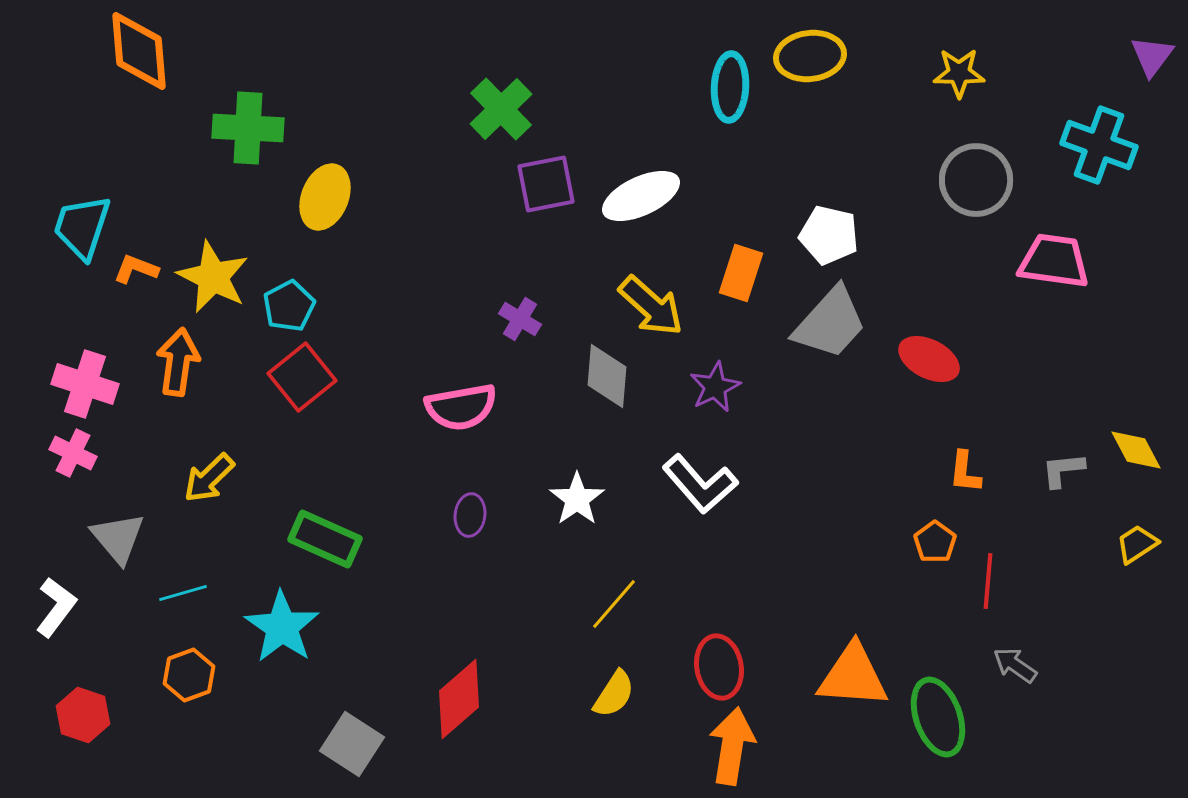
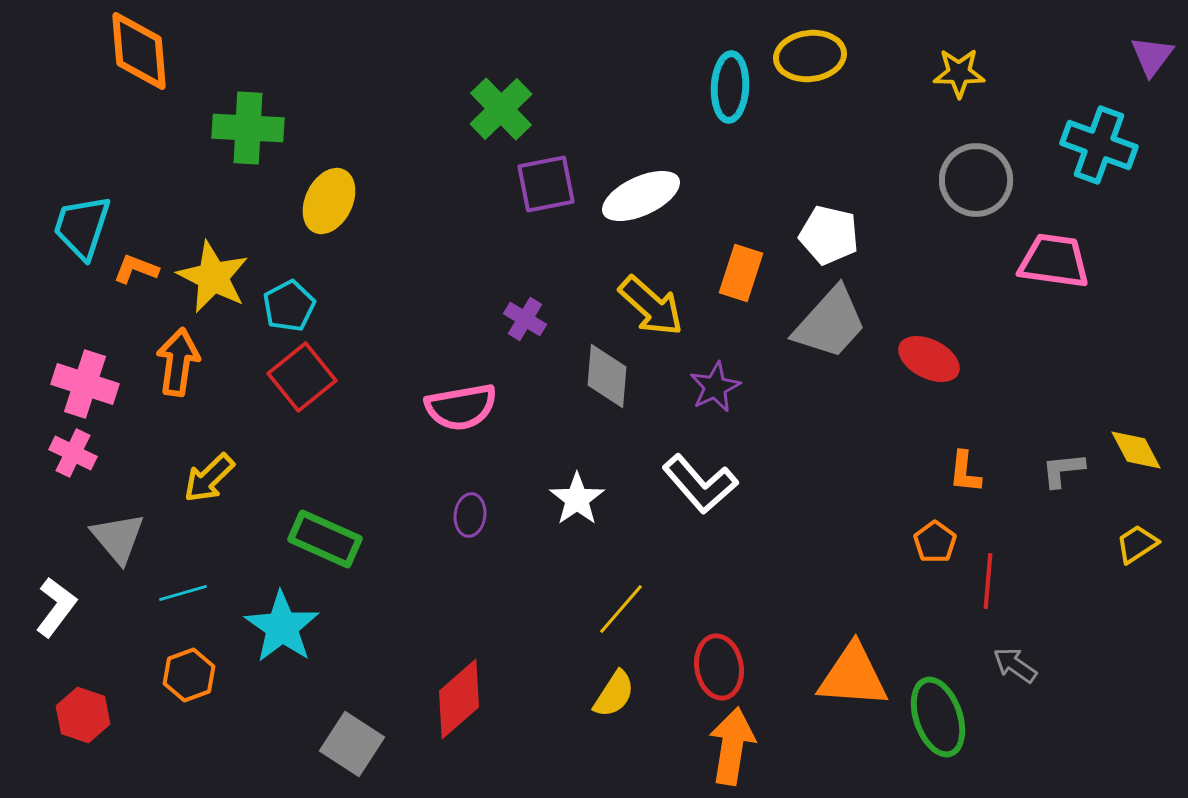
yellow ellipse at (325, 197): moved 4 px right, 4 px down; rotated 4 degrees clockwise
purple cross at (520, 319): moved 5 px right
yellow line at (614, 604): moved 7 px right, 5 px down
